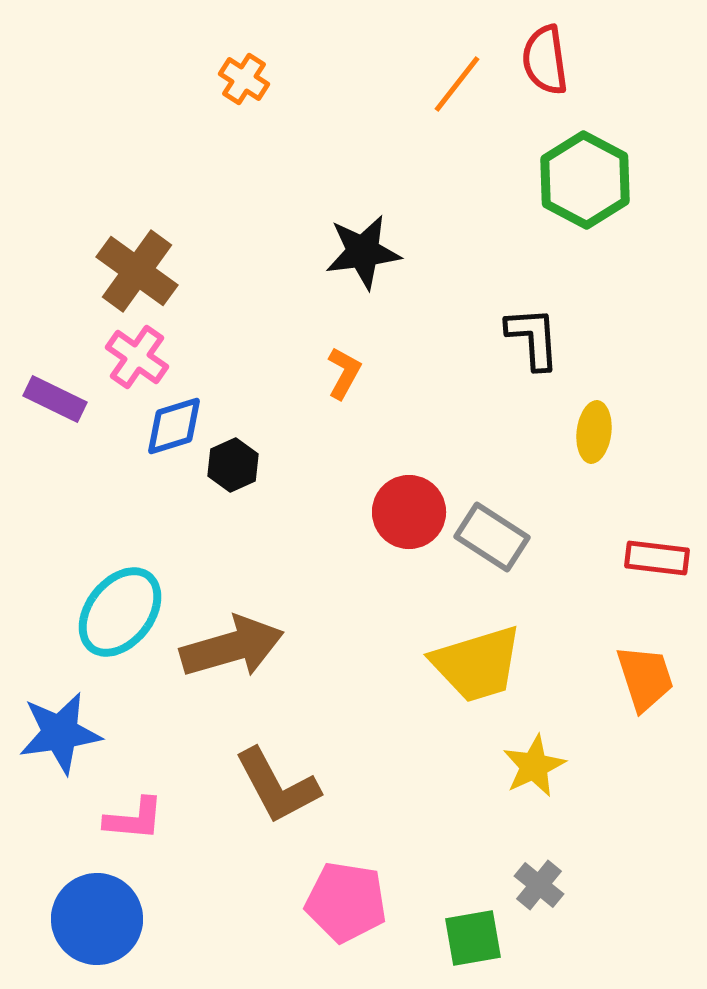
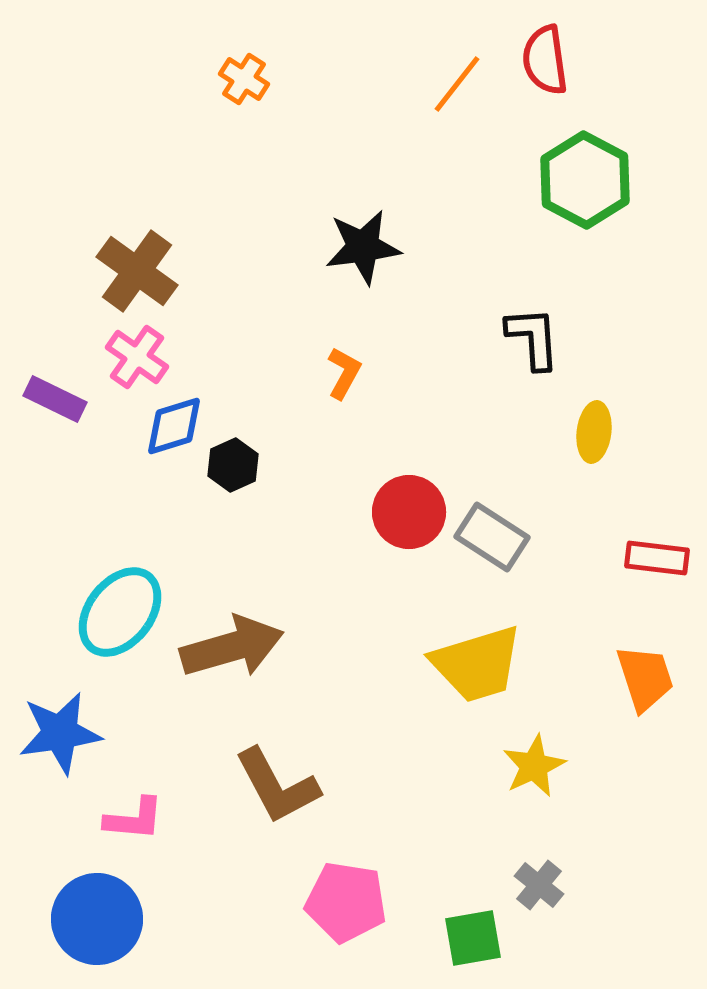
black star: moved 5 px up
